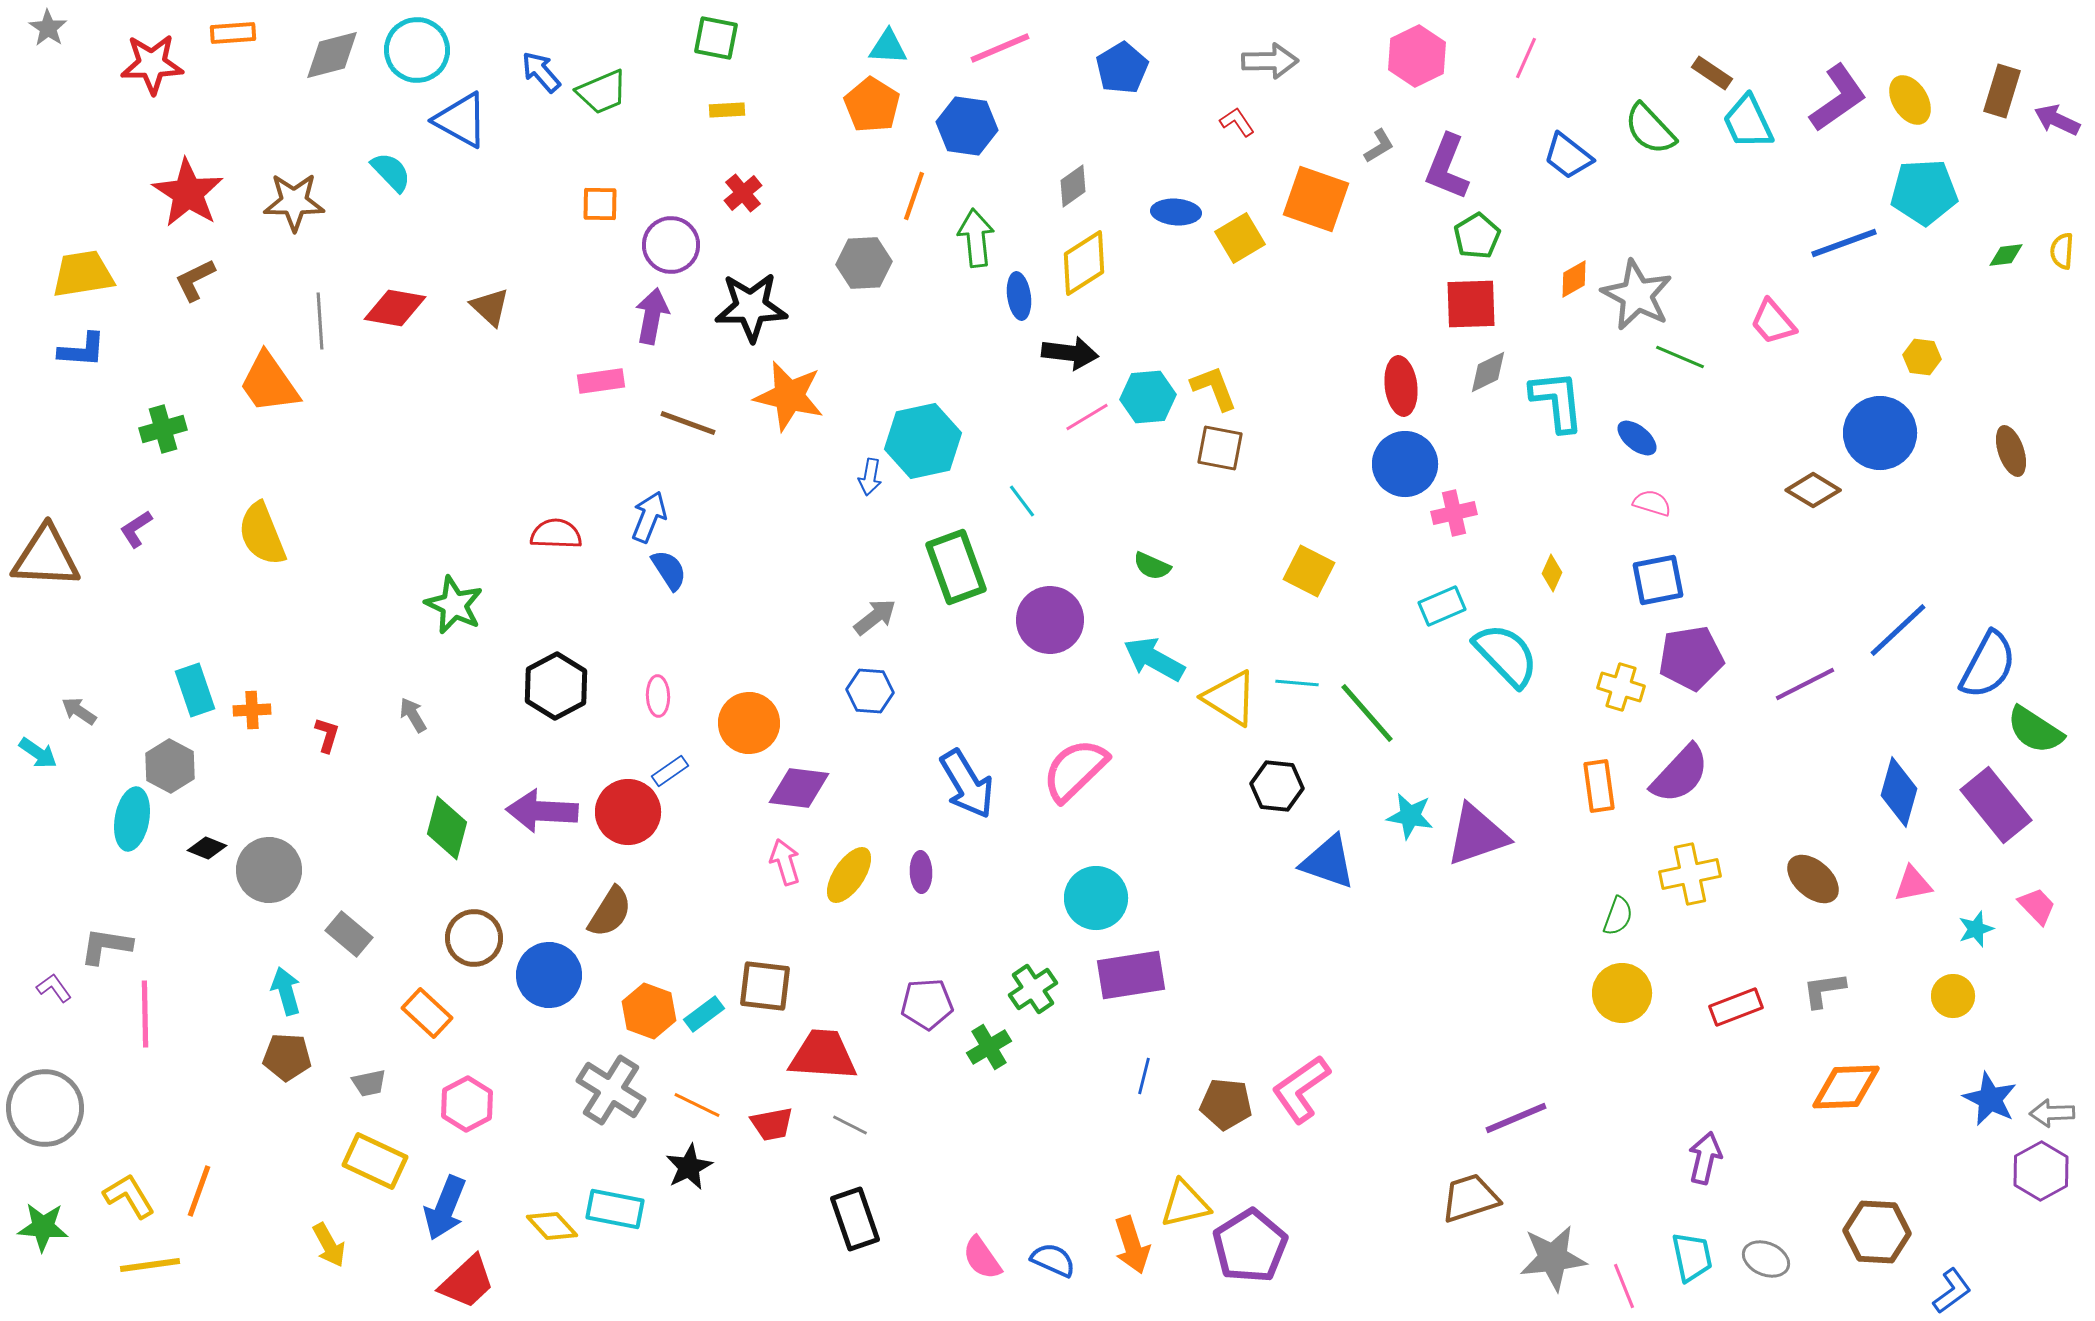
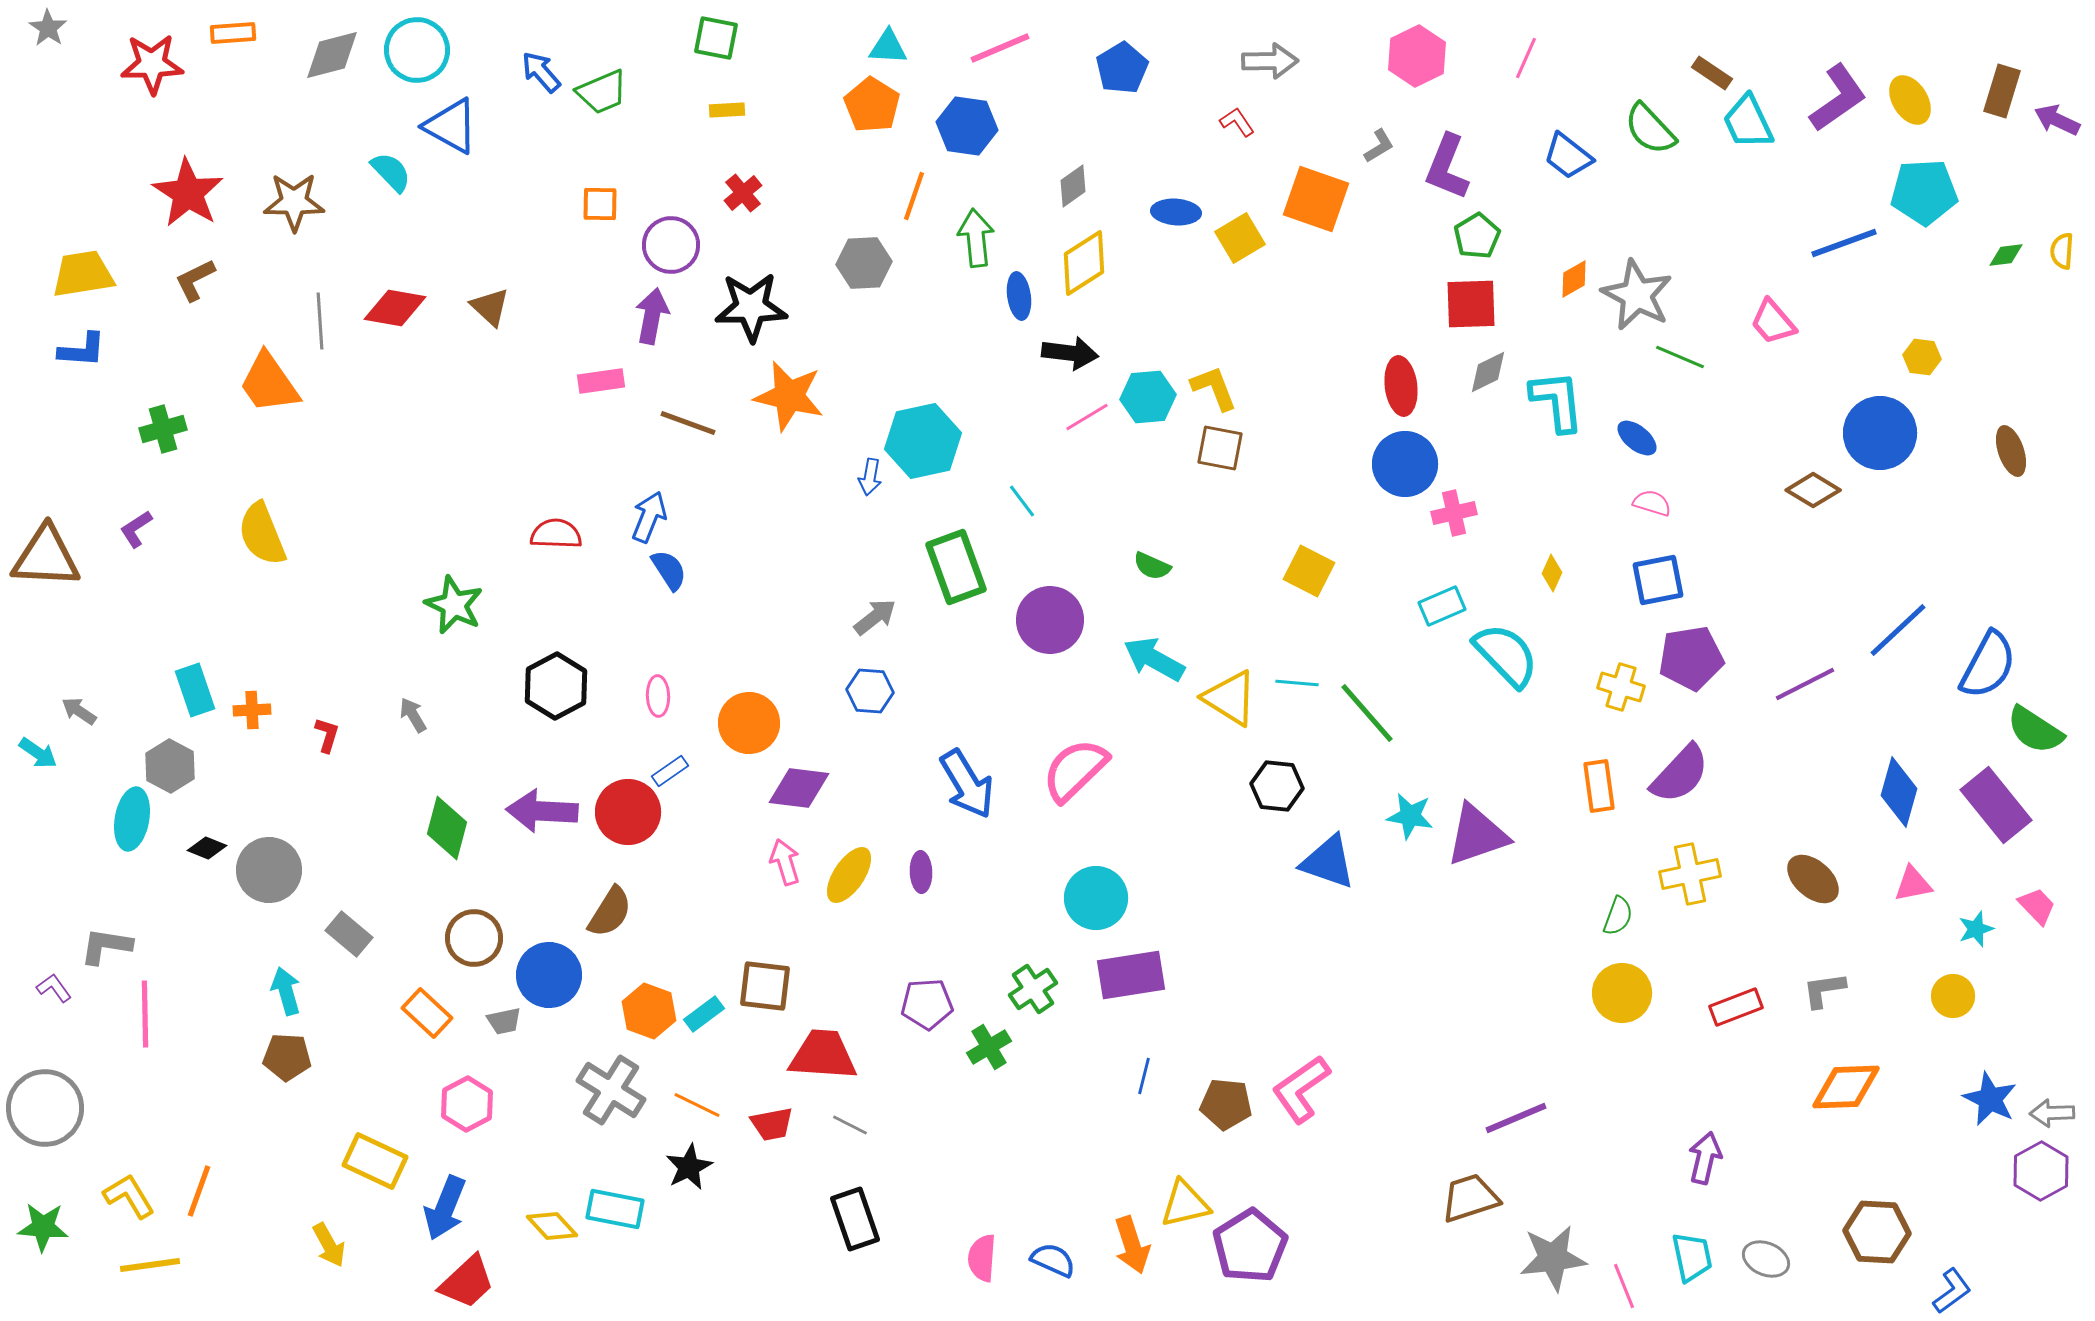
blue triangle at (461, 120): moved 10 px left, 6 px down
gray trapezoid at (369, 1083): moved 135 px right, 62 px up
pink semicircle at (982, 1258): rotated 39 degrees clockwise
